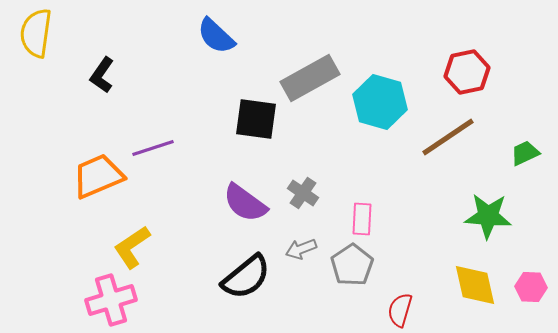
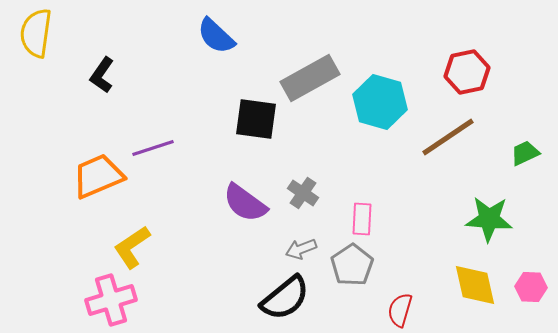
green star: moved 1 px right, 3 px down
black semicircle: moved 39 px right, 21 px down
